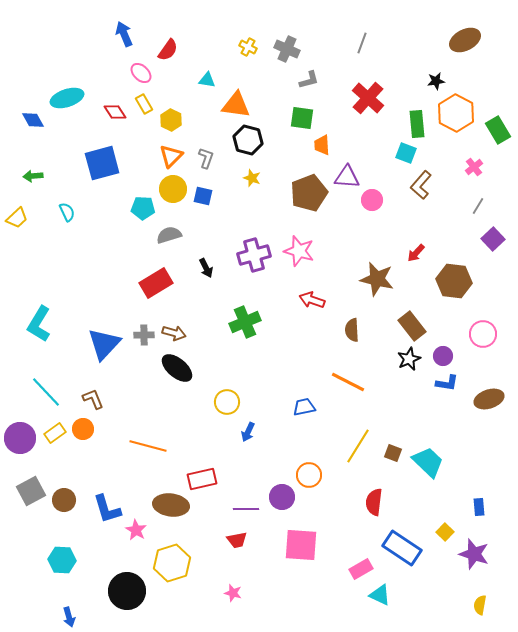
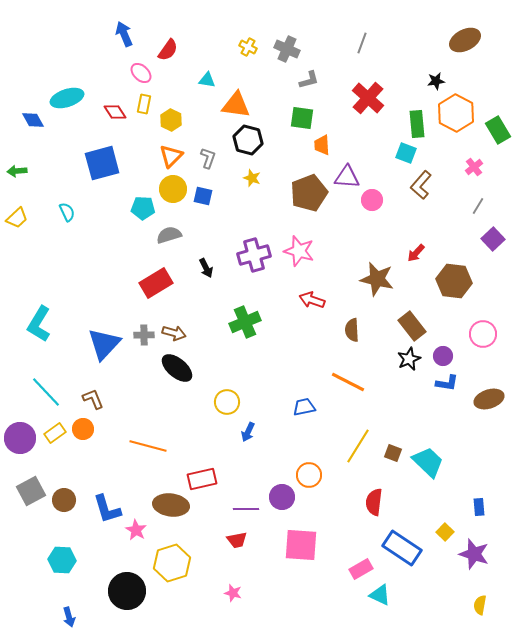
yellow rectangle at (144, 104): rotated 42 degrees clockwise
gray L-shape at (206, 158): moved 2 px right
green arrow at (33, 176): moved 16 px left, 5 px up
